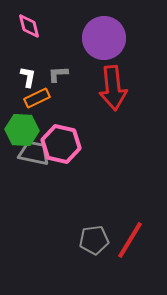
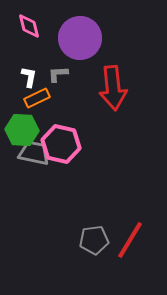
purple circle: moved 24 px left
white L-shape: moved 1 px right
